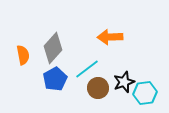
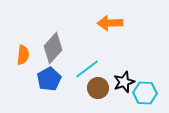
orange arrow: moved 14 px up
orange semicircle: rotated 18 degrees clockwise
blue pentagon: moved 6 px left
cyan hexagon: rotated 10 degrees clockwise
